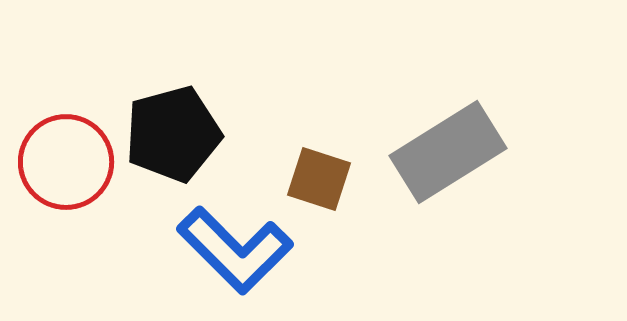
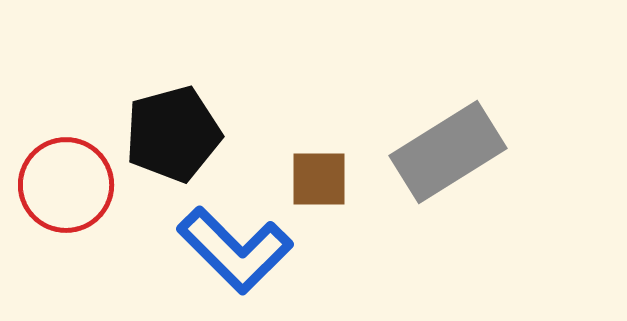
red circle: moved 23 px down
brown square: rotated 18 degrees counterclockwise
